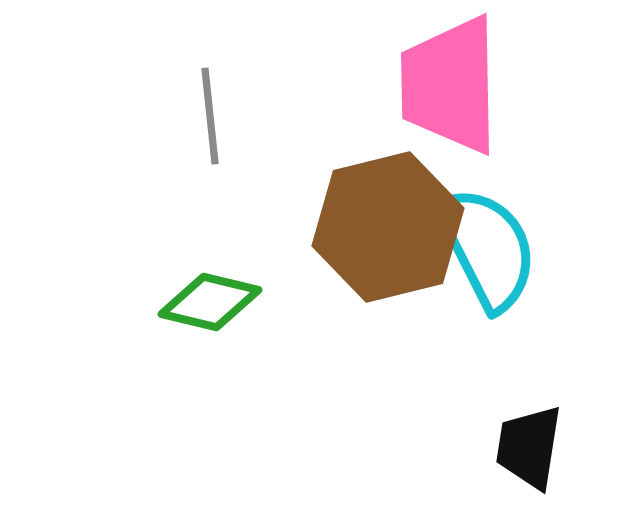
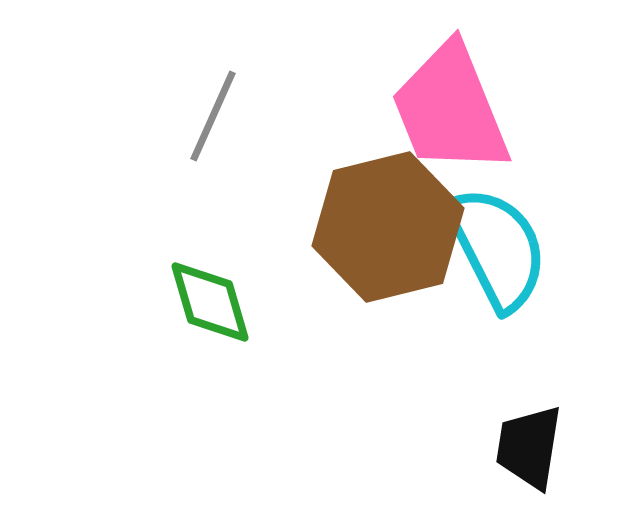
pink trapezoid: moved 24 px down; rotated 21 degrees counterclockwise
gray line: moved 3 px right; rotated 30 degrees clockwise
cyan semicircle: moved 10 px right
green diamond: rotated 60 degrees clockwise
